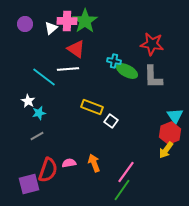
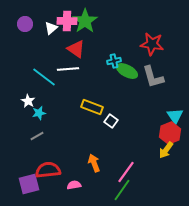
cyan cross: rotated 24 degrees counterclockwise
gray L-shape: rotated 15 degrees counterclockwise
pink semicircle: moved 5 px right, 22 px down
red semicircle: rotated 115 degrees counterclockwise
